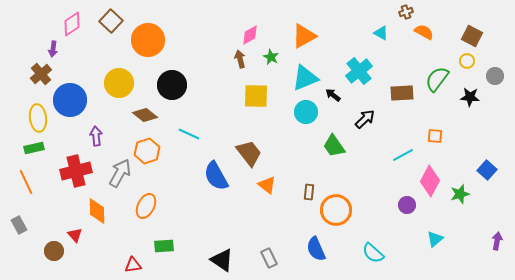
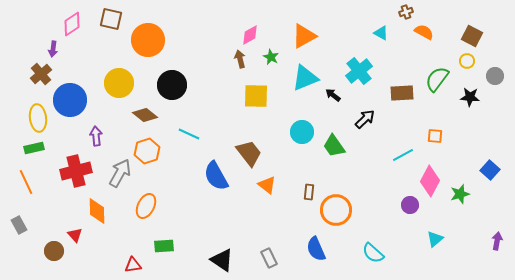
brown square at (111, 21): moved 2 px up; rotated 30 degrees counterclockwise
cyan circle at (306, 112): moved 4 px left, 20 px down
blue square at (487, 170): moved 3 px right
purple circle at (407, 205): moved 3 px right
